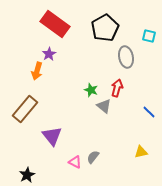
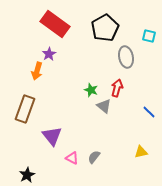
brown rectangle: rotated 20 degrees counterclockwise
gray semicircle: moved 1 px right
pink triangle: moved 3 px left, 4 px up
